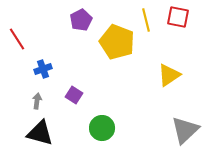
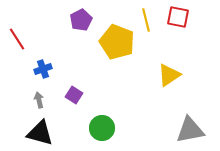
gray arrow: moved 2 px right, 1 px up; rotated 21 degrees counterclockwise
gray triangle: moved 5 px right; rotated 32 degrees clockwise
